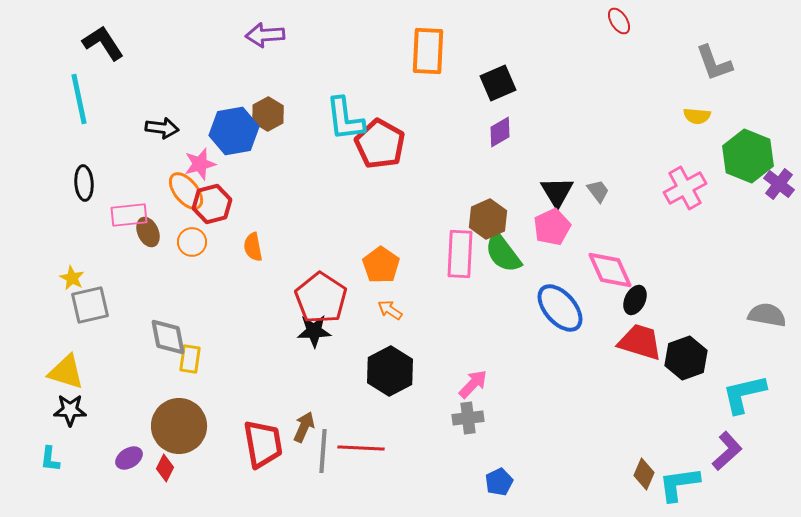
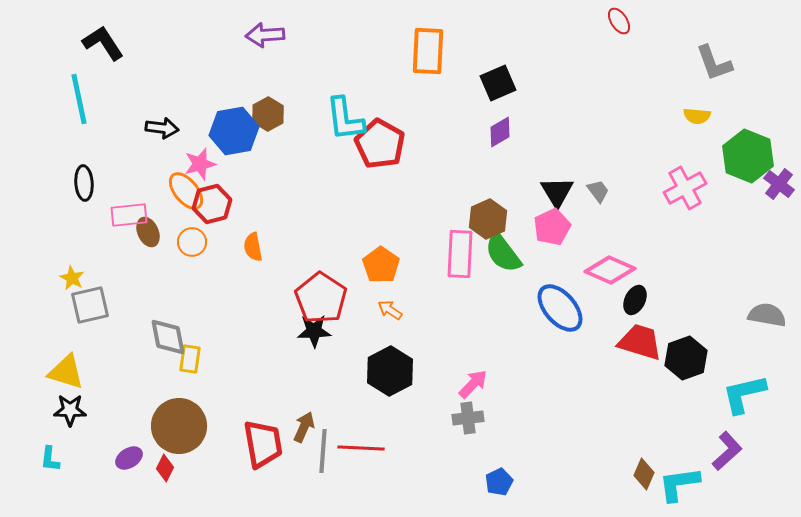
pink diamond at (610, 270): rotated 42 degrees counterclockwise
